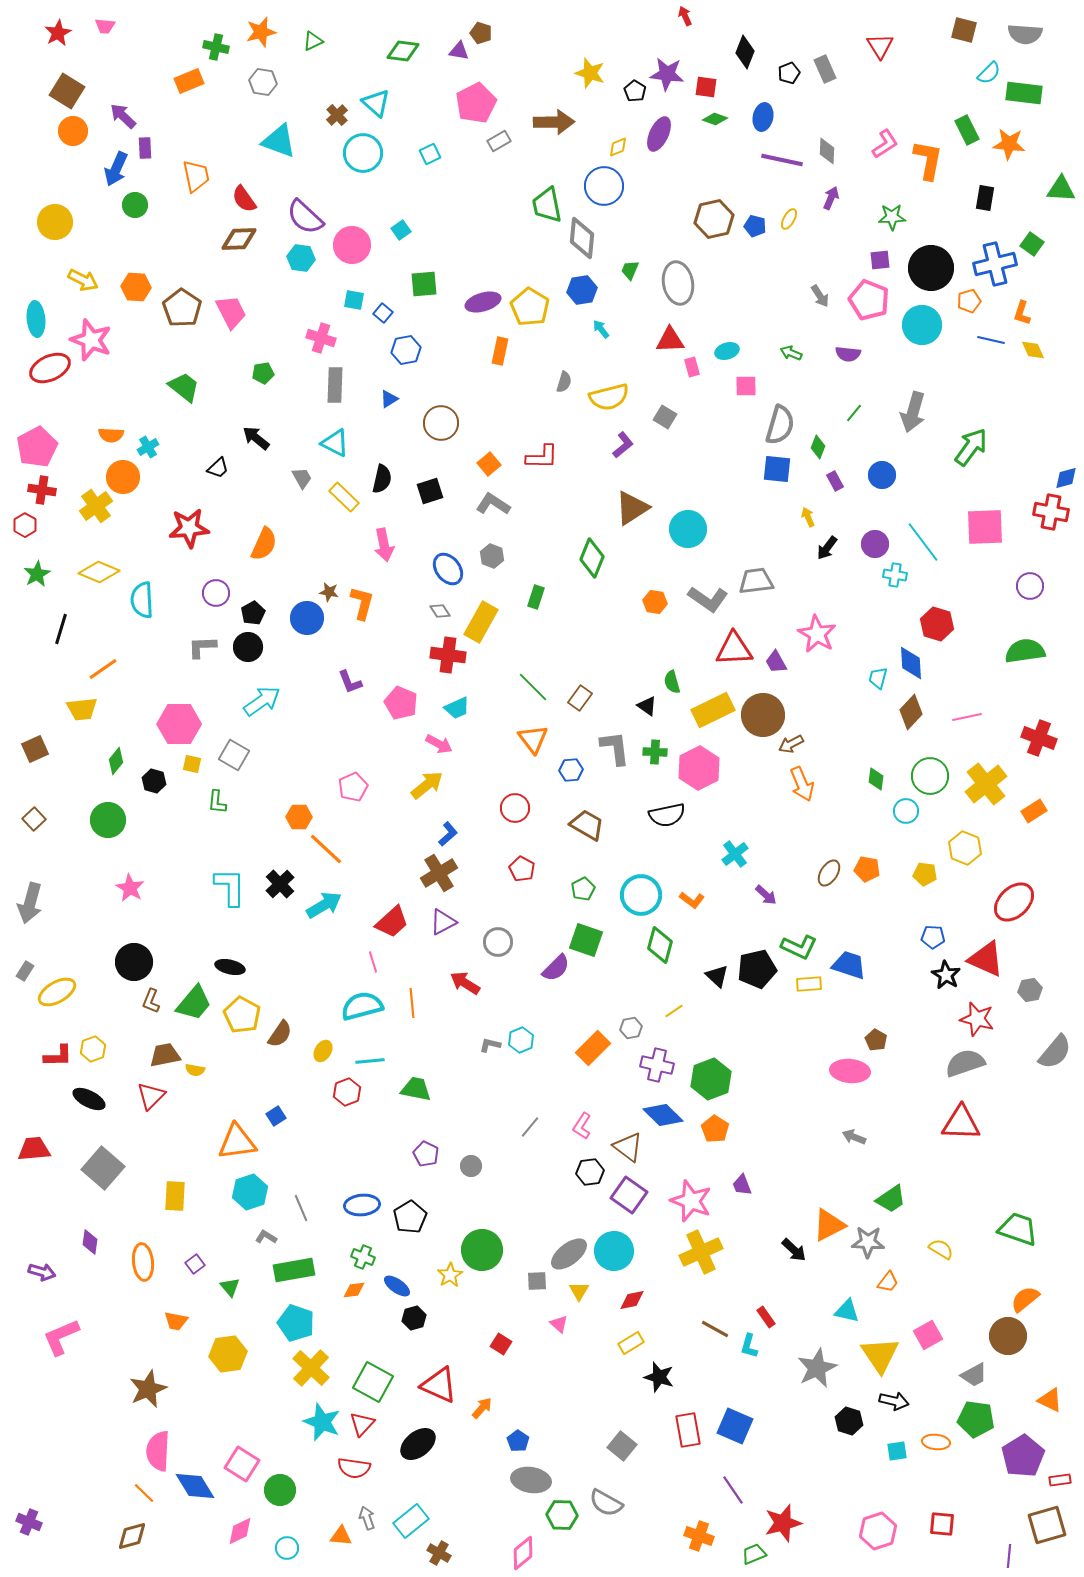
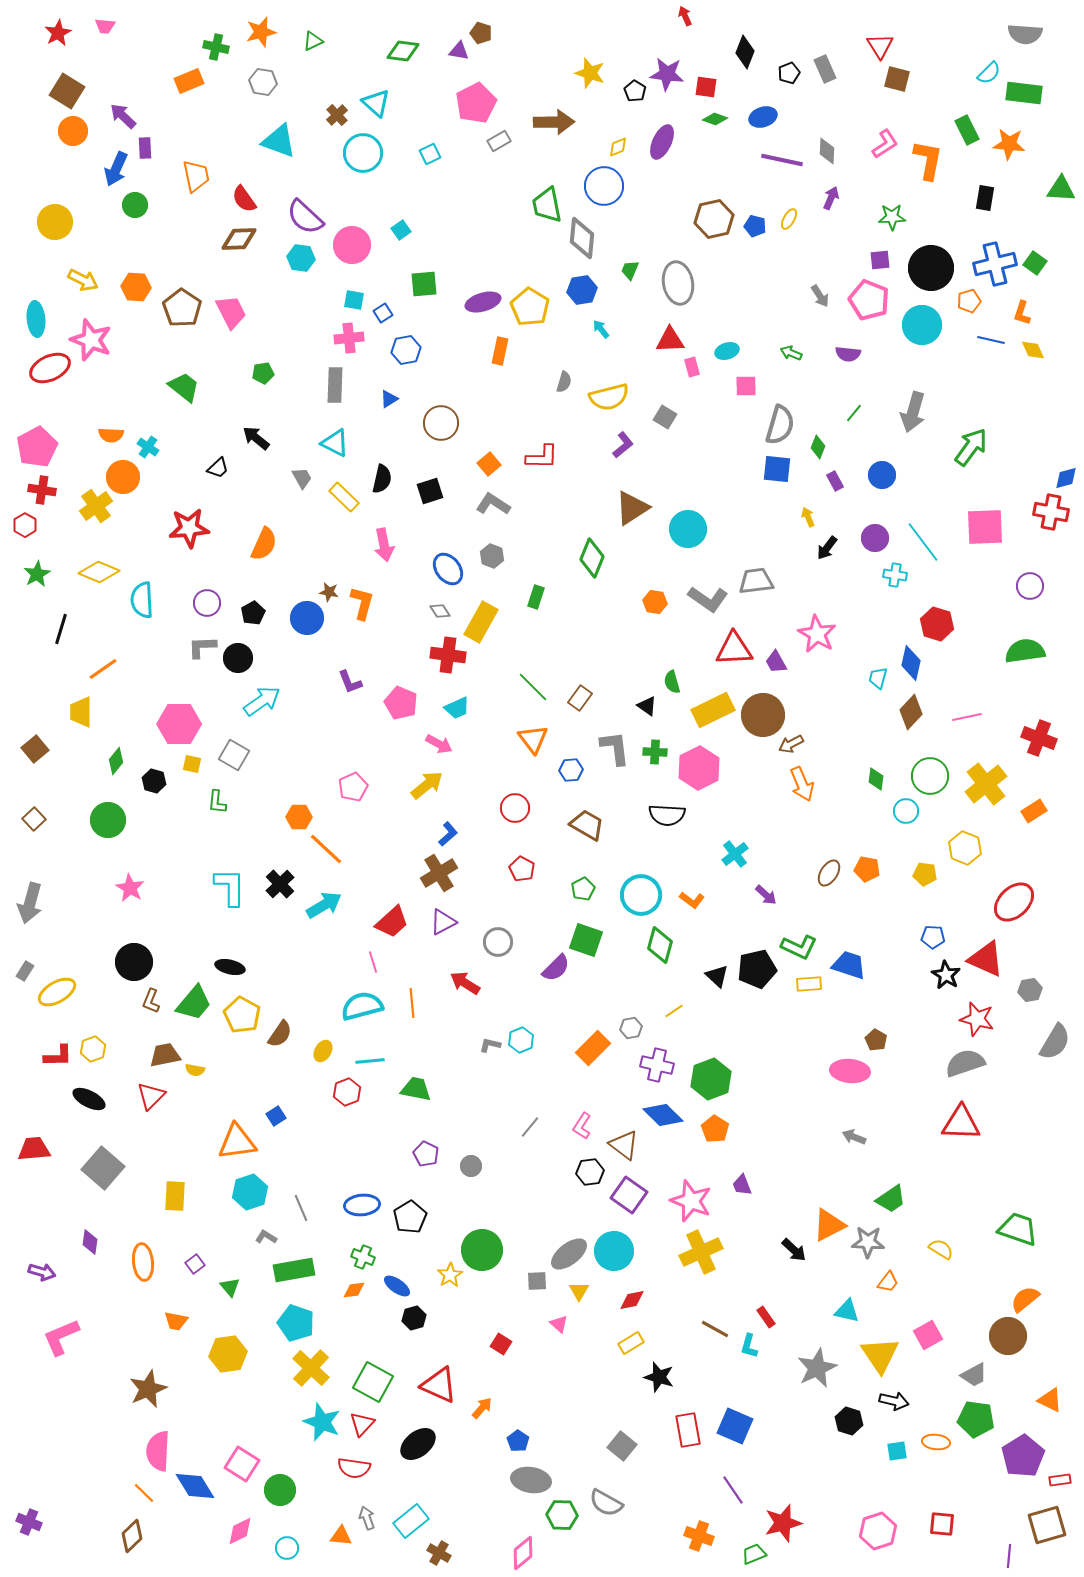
brown square at (964, 30): moved 67 px left, 49 px down
blue ellipse at (763, 117): rotated 60 degrees clockwise
purple ellipse at (659, 134): moved 3 px right, 8 px down
green square at (1032, 244): moved 3 px right, 19 px down
blue square at (383, 313): rotated 18 degrees clockwise
pink cross at (321, 338): moved 28 px right; rotated 24 degrees counterclockwise
cyan cross at (148, 447): rotated 25 degrees counterclockwise
purple circle at (875, 544): moved 6 px up
purple circle at (216, 593): moved 9 px left, 10 px down
black circle at (248, 647): moved 10 px left, 11 px down
blue diamond at (911, 663): rotated 16 degrees clockwise
yellow trapezoid at (82, 709): moved 1 px left, 3 px down; rotated 96 degrees clockwise
brown square at (35, 749): rotated 16 degrees counterclockwise
black semicircle at (667, 815): rotated 15 degrees clockwise
gray semicircle at (1055, 1052): moved 10 px up; rotated 9 degrees counterclockwise
brown triangle at (628, 1147): moved 4 px left, 2 px up
brown diamond at (132, 1536): rotated 28 degrees counterclockwise
